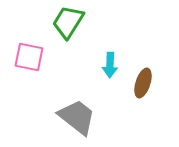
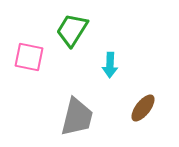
green trapezoid: moved 4 px right, 8 px down
brown ellipse: moved 25 px down; rotated 20 degrees clockwise
gray trapezoid: rotated 66 degrees clockwise
